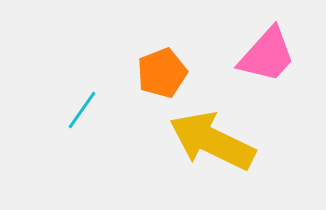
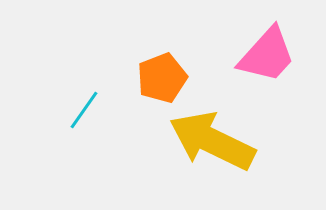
orange pentagon: moved 5 px down
cyan line: moved 2 px right
